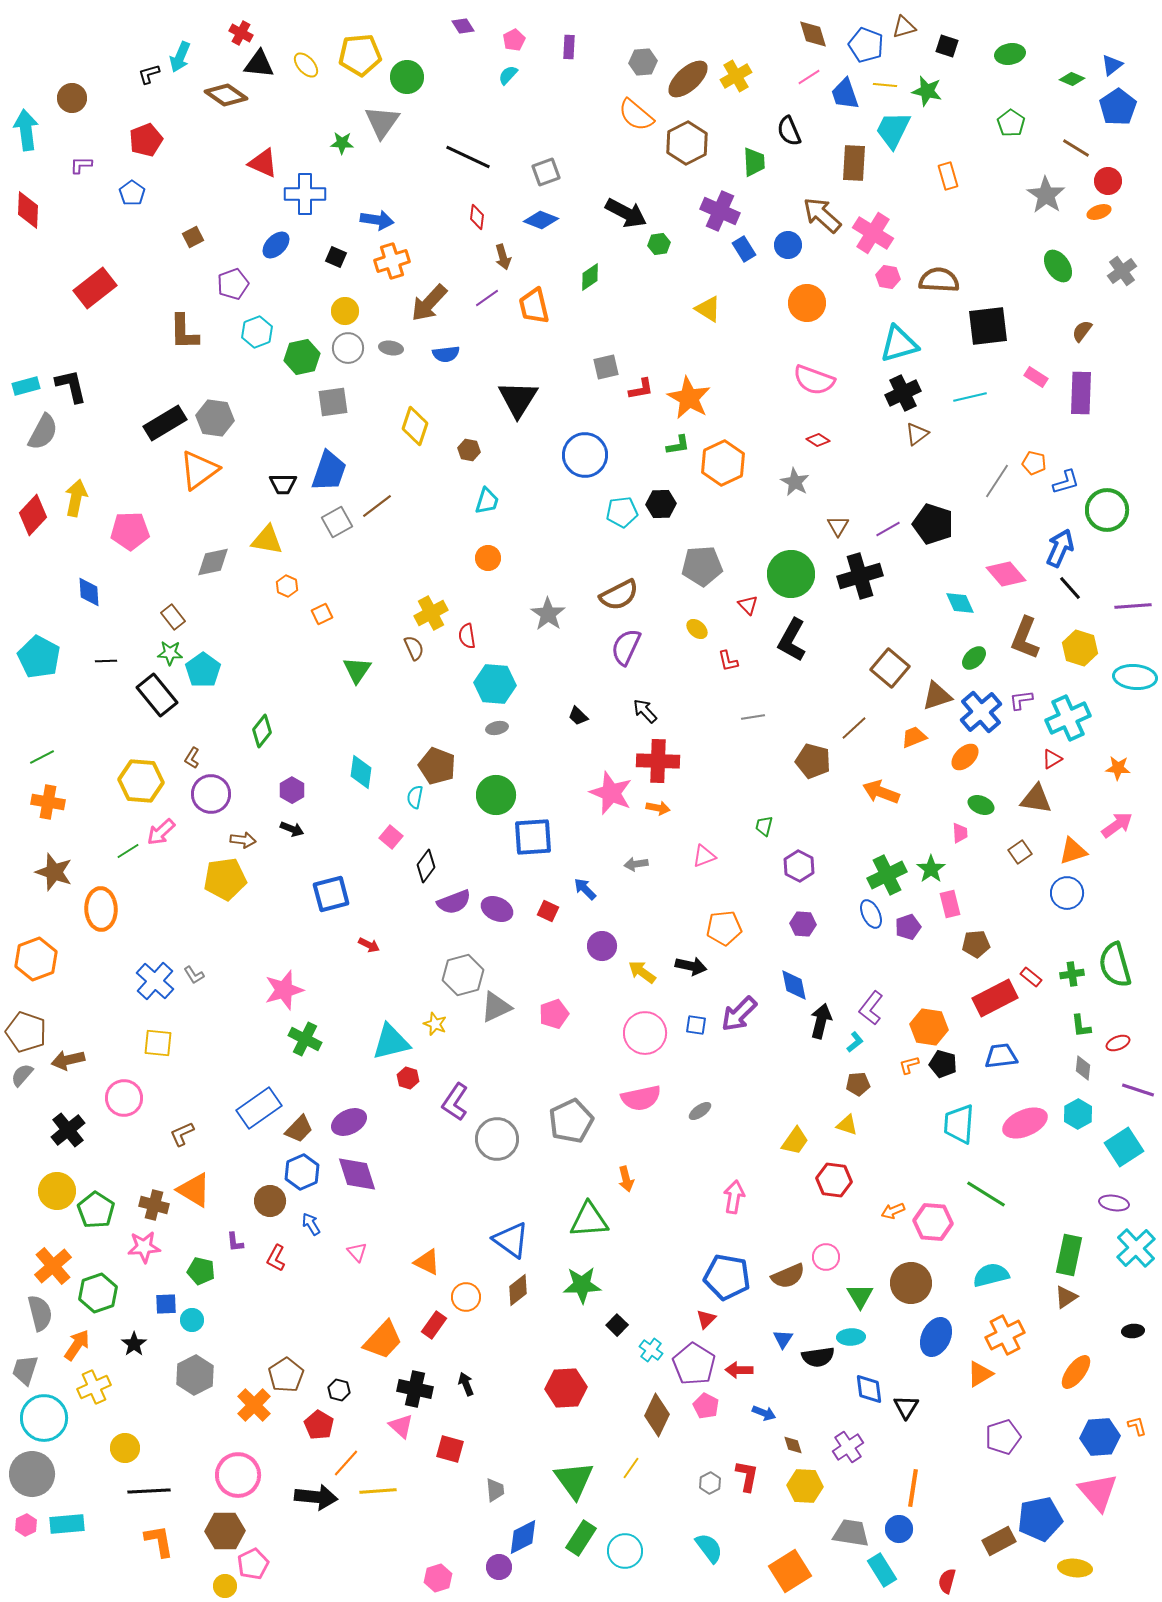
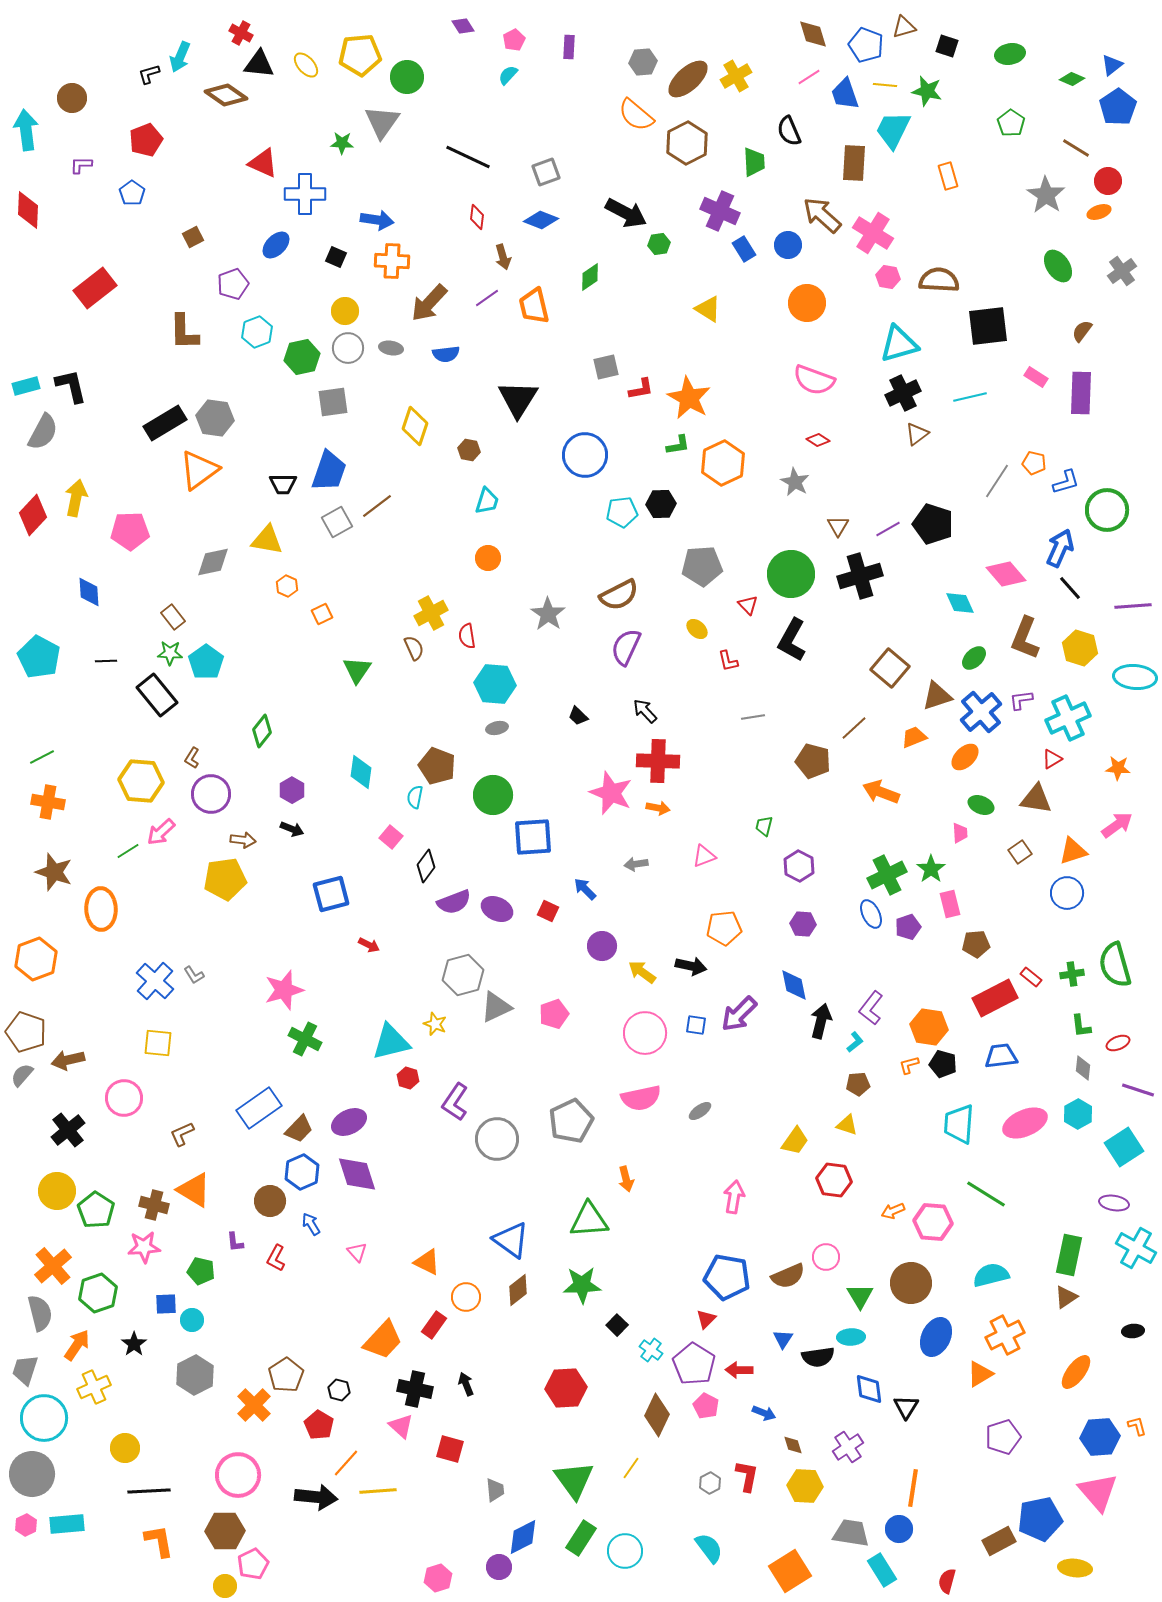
orange cross at (392, 261): rotated 20 degrees clockwise
cyan pentagon at (203, 670): moved 3 px right, 8 px up
green circle at (496, 795): moved 3 px left
cyan cross at (1136, 1248): rotated 18 degrees counterclockwise
